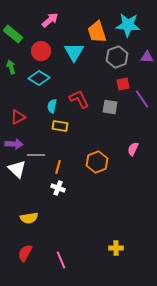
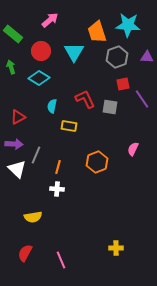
red L-shape: moved 6 px right
yellow rectangle: moved 9 px right
gray line: rotated 66 degrees counterclockwise
white cross: moved 1 px left, 1 px down; rotated 16 degrees counterclockwise
yellow semicircle: moved 4 px right, 1 px up
